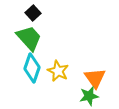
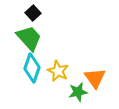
green star: moved 11 px left, 4 px up
